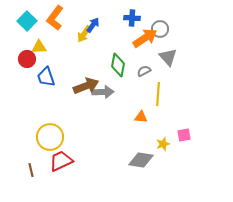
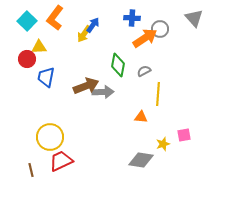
gray triangle: moved 26 px right, 39 px up
blue trapezoid: rotated 30 degrees clockwise
